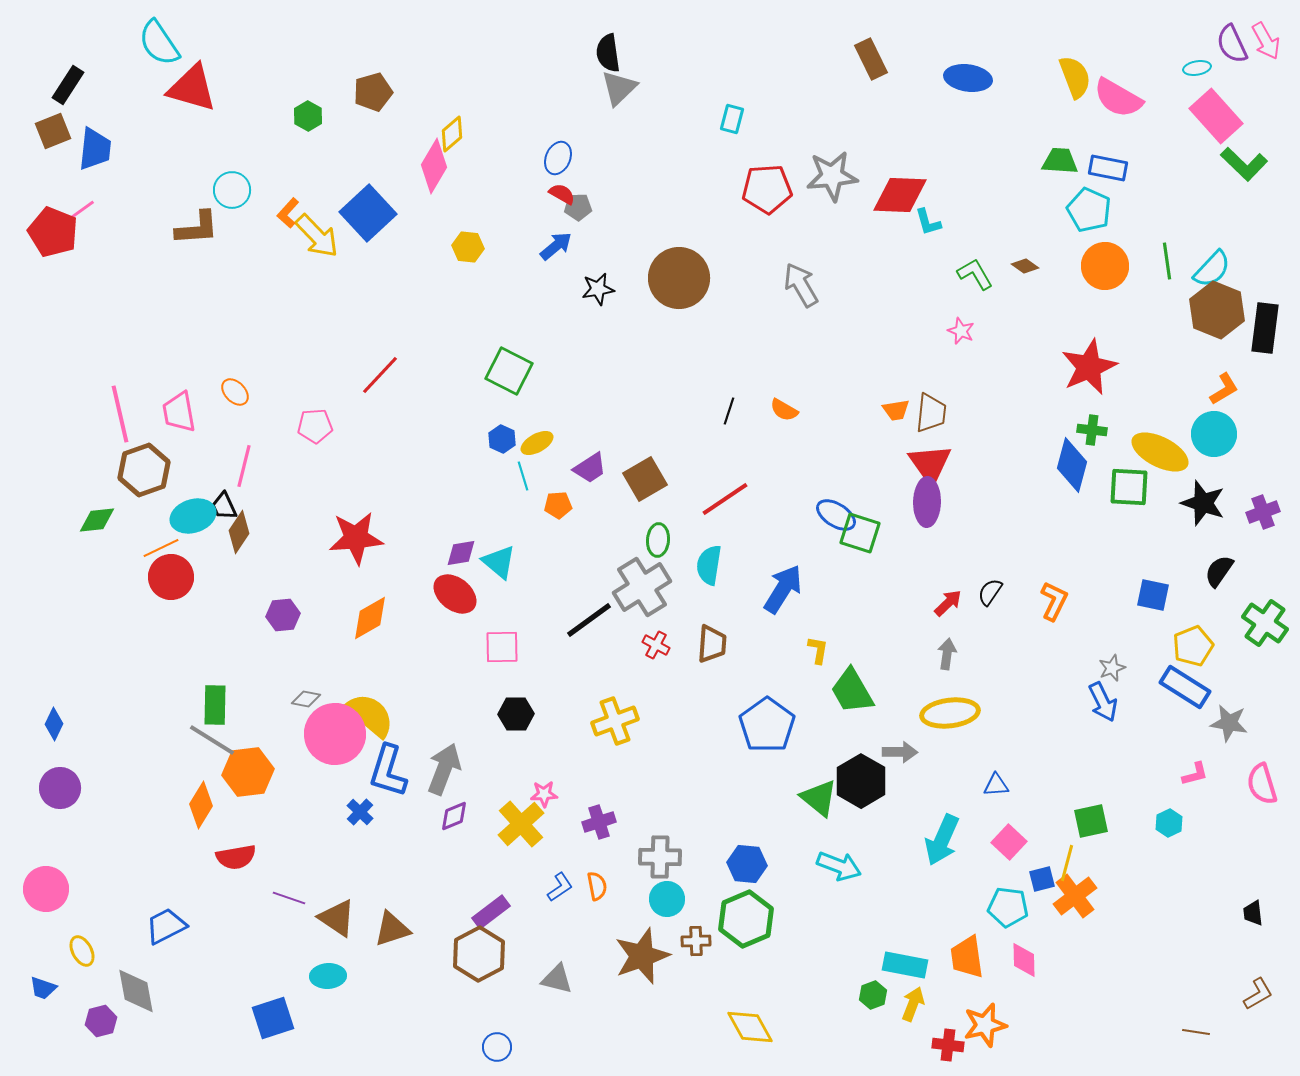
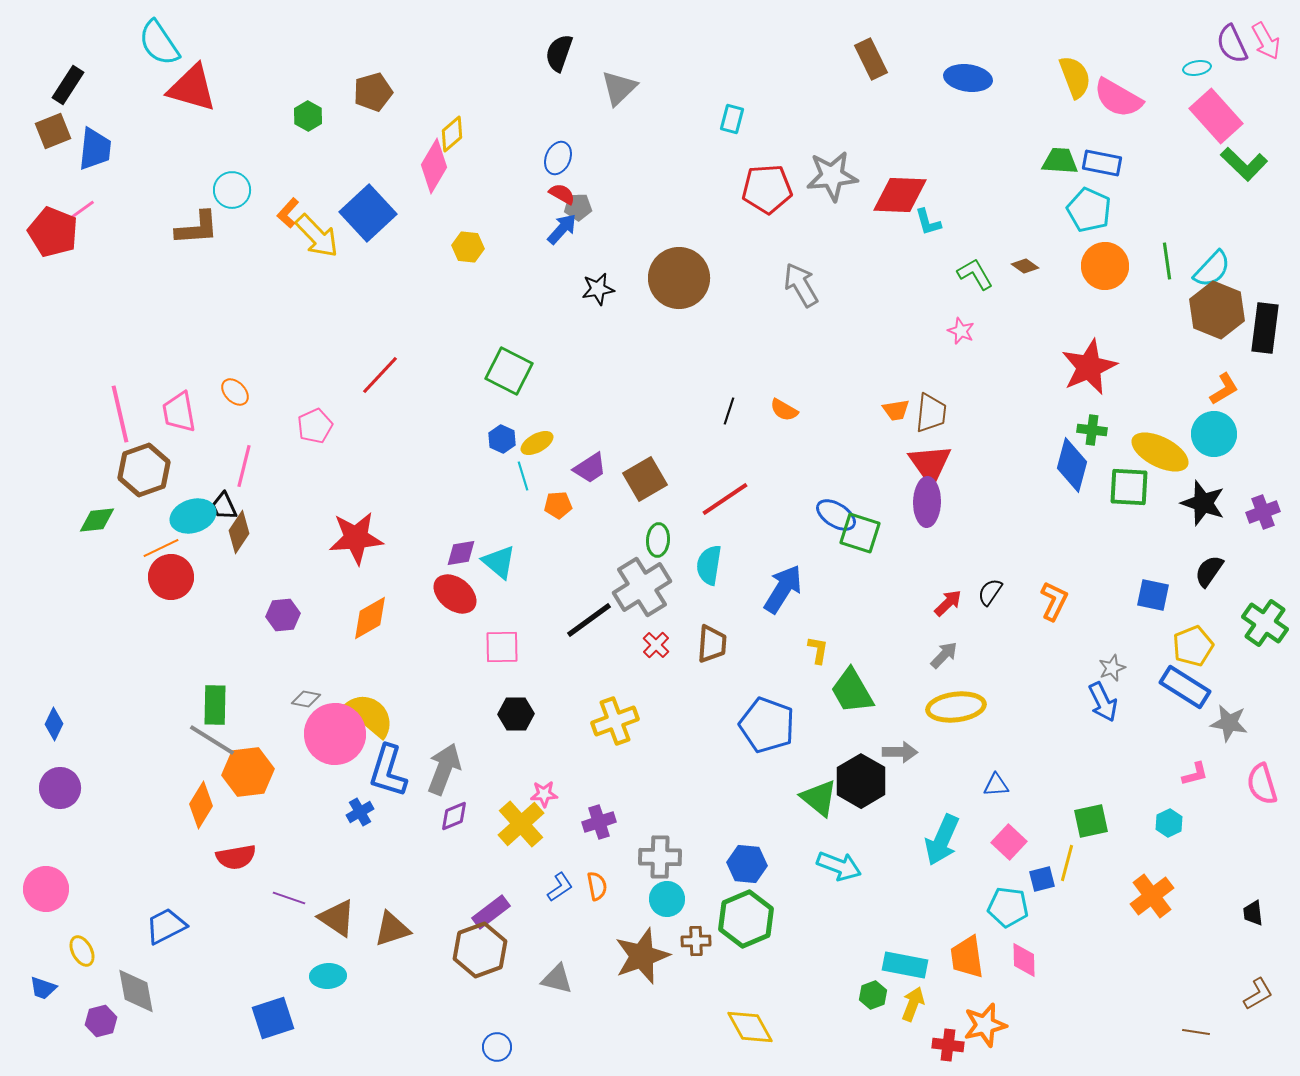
black semicircle at (608, 53): moved 49 px left; rotated 27 degrees clockwise
blue rectangle at (1108, 168): moved 6 px left, 5 px up
blue arrow at (556, 246): moved 6 px right, 17 px up; rotated 8 degrees counterclockwise
pink pentagon at (315, 426): rotated 20 degrees counterclockwise
black semicircle at (1219, 571): moved 10 px left
red cross at (656, 645): rotated 16 degrees clockwise
gray arrow at (947, 654): moved 3 px left, 1 px down; rotated 36 degrees clockwise
yellow ellipse at (950, 713): moved 6 px right, 6 px up
blue pentagon at (767, 725): rotated 16 degrees counterclockwise
blue cross at (360, 812): rotated 16 degrees clockwise
orange cross at (1075, 896): moved 77 px right
brown hexagon at (479, 954): moved 1 px right, 4 px up; rotated 8 degrees clockwise
